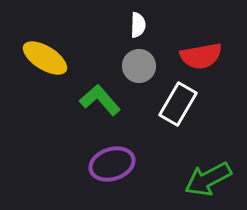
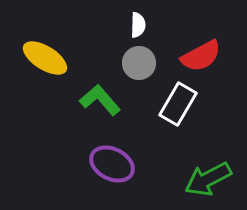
red semicircle: rotated 18 degrees counterclockwise
gray circle: moved 3 px up
purple ellipse: rotated 45 degrees clockwise
